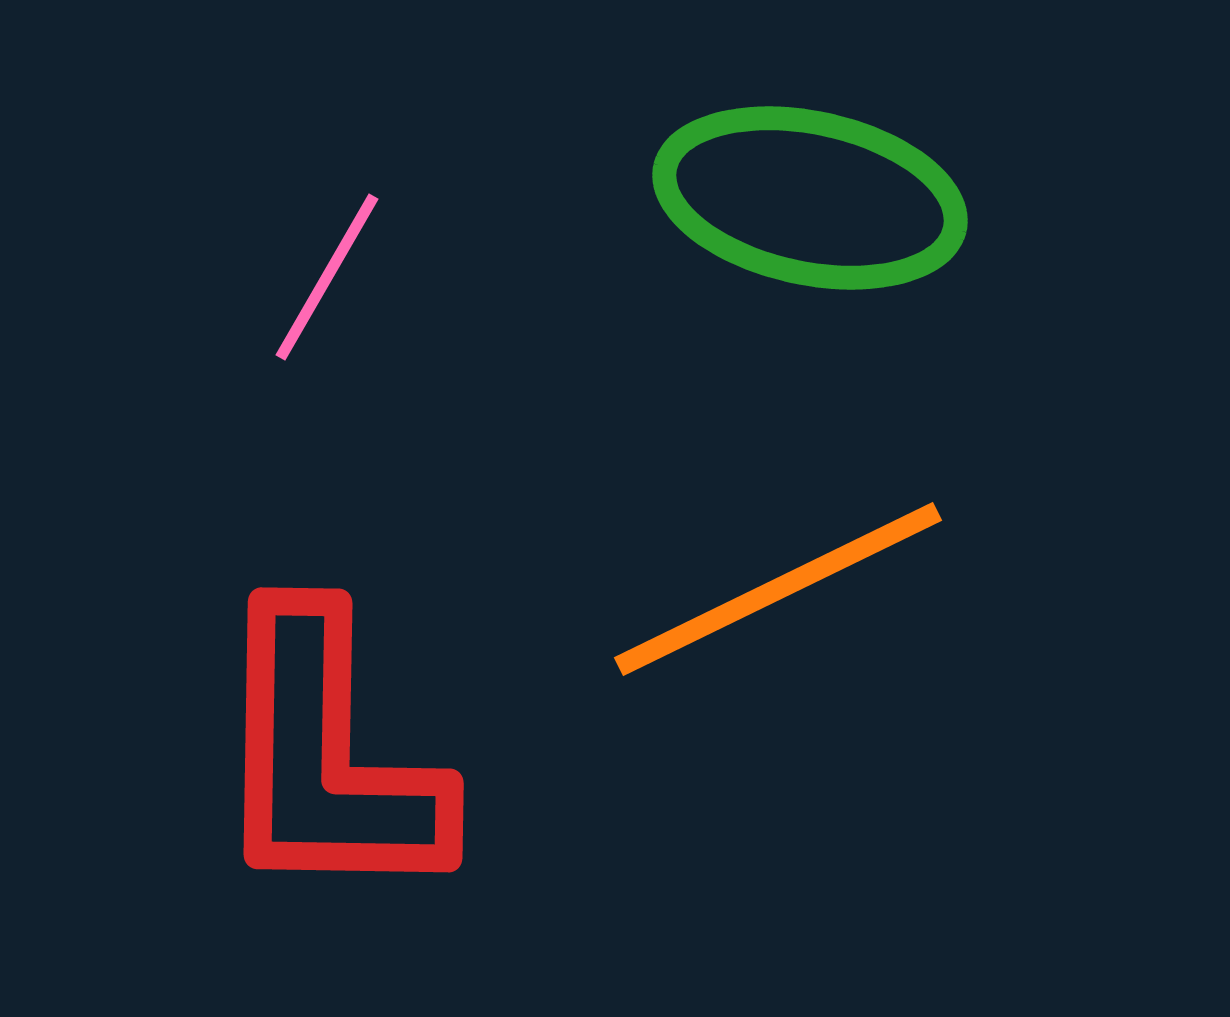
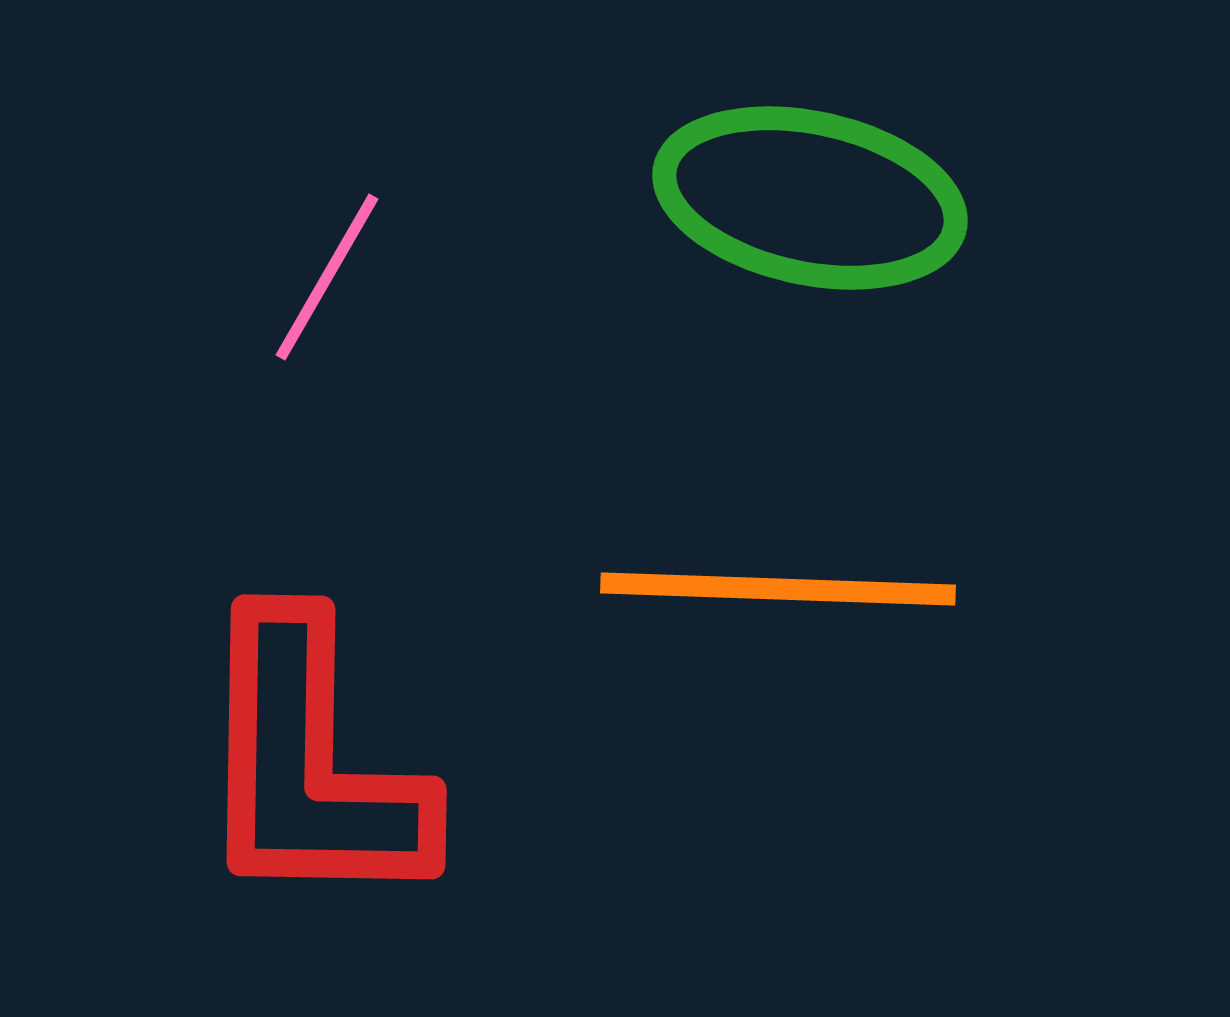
orange line: rotated 28 degrees clockwise
red L-shape: moved 17 px left, 7 px down
